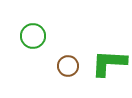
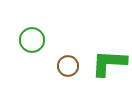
green circle: moved 1 px left, 4 px down
